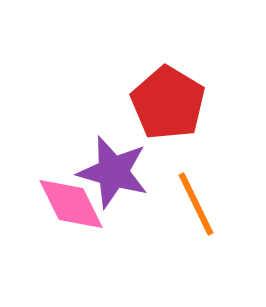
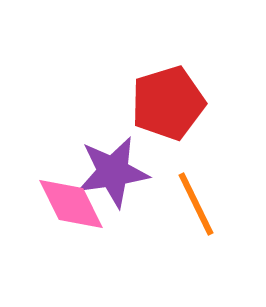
red pentagon: rotated 24 degrees clockwise
purple star: rotated 24 degrees counterclockwise
